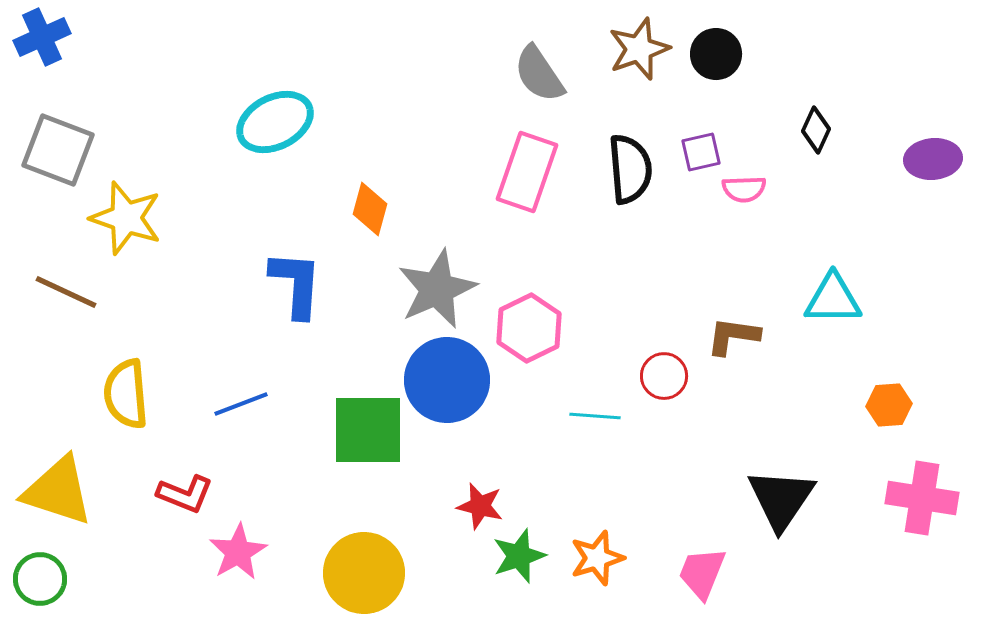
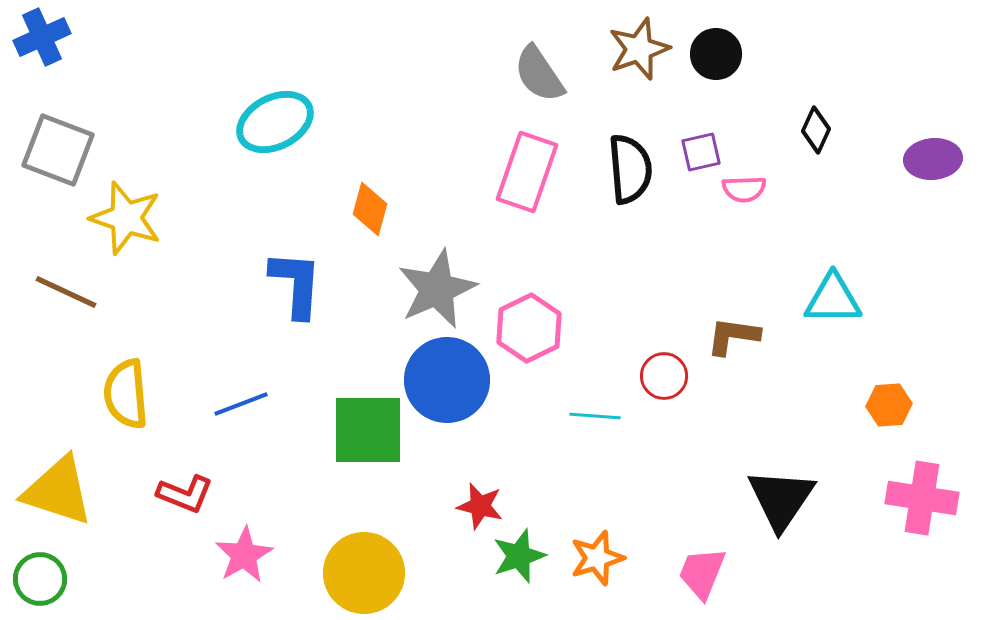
pink star: moved 6 px right, 3 px down
